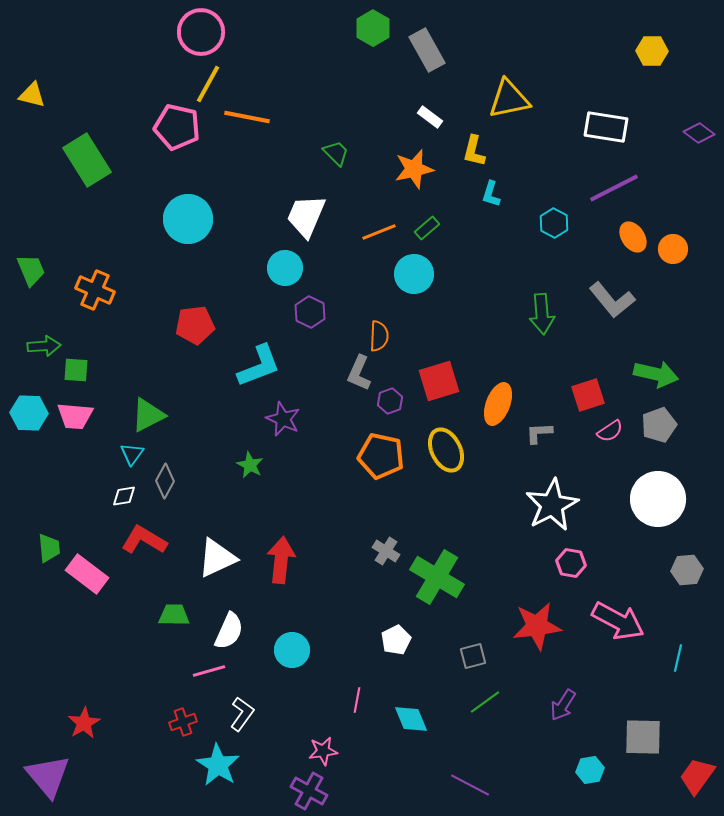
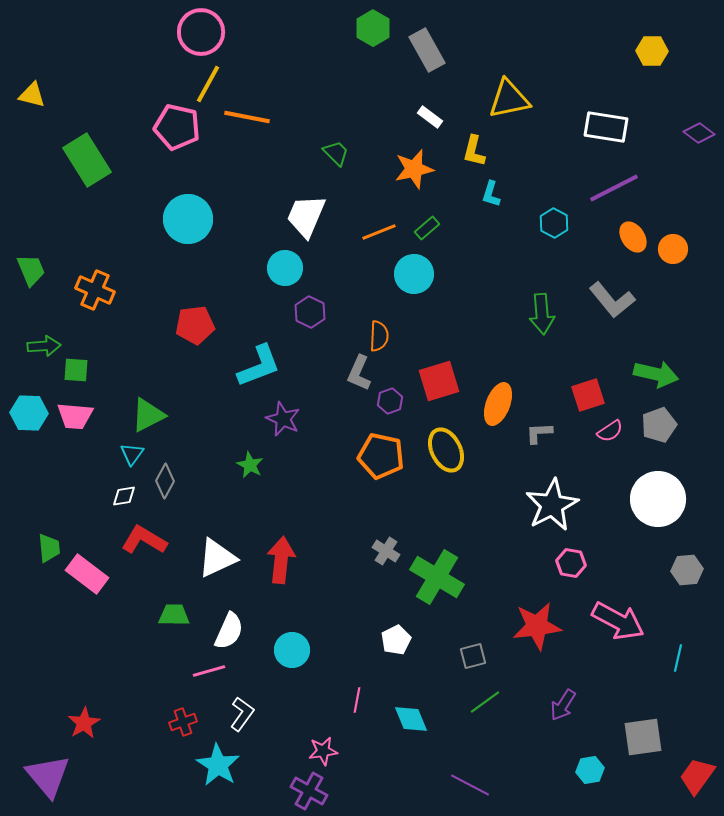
gray square at (643, 737): rotated 9 degrees counterclockwise
